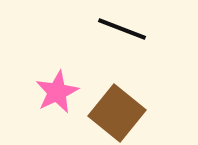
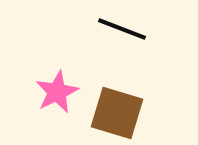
brown square: rotated 22 degrees counterclockwise
